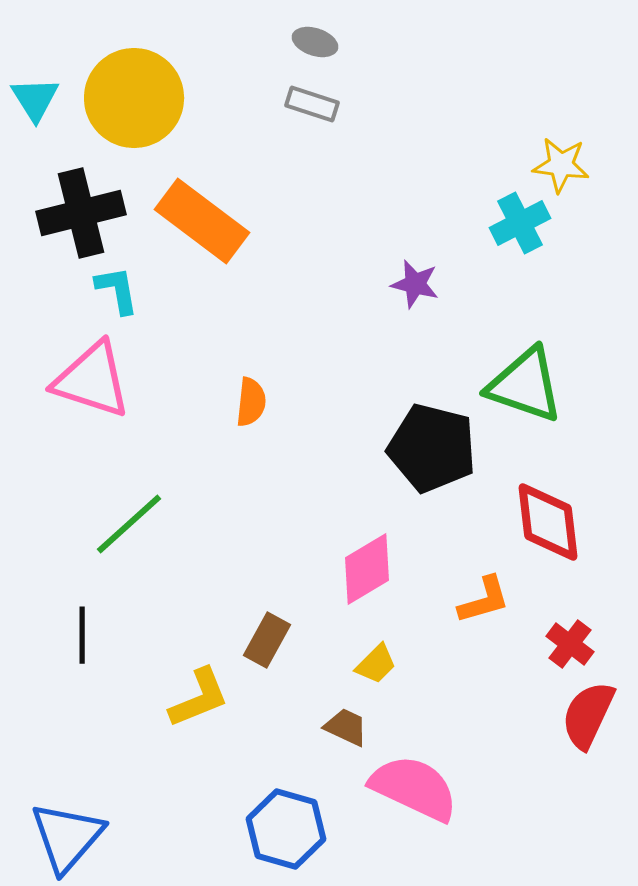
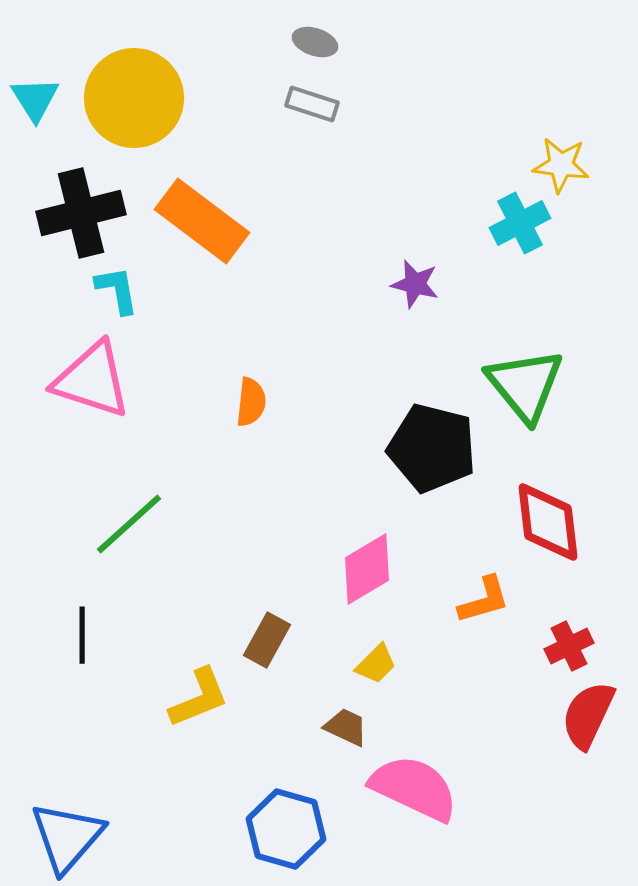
green triangle: rotated 32 degrees clockwise
red cross: moved 1 px left, 2 px down; rotated 27 degrees clockwise
